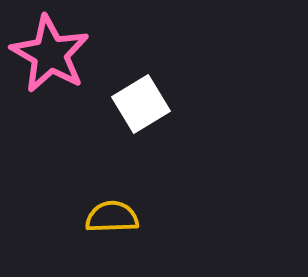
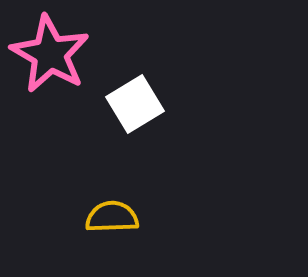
white square: moved 6 px left
